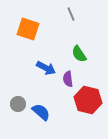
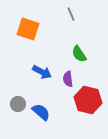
blue arrow: moved 4 px left, 4 px down
